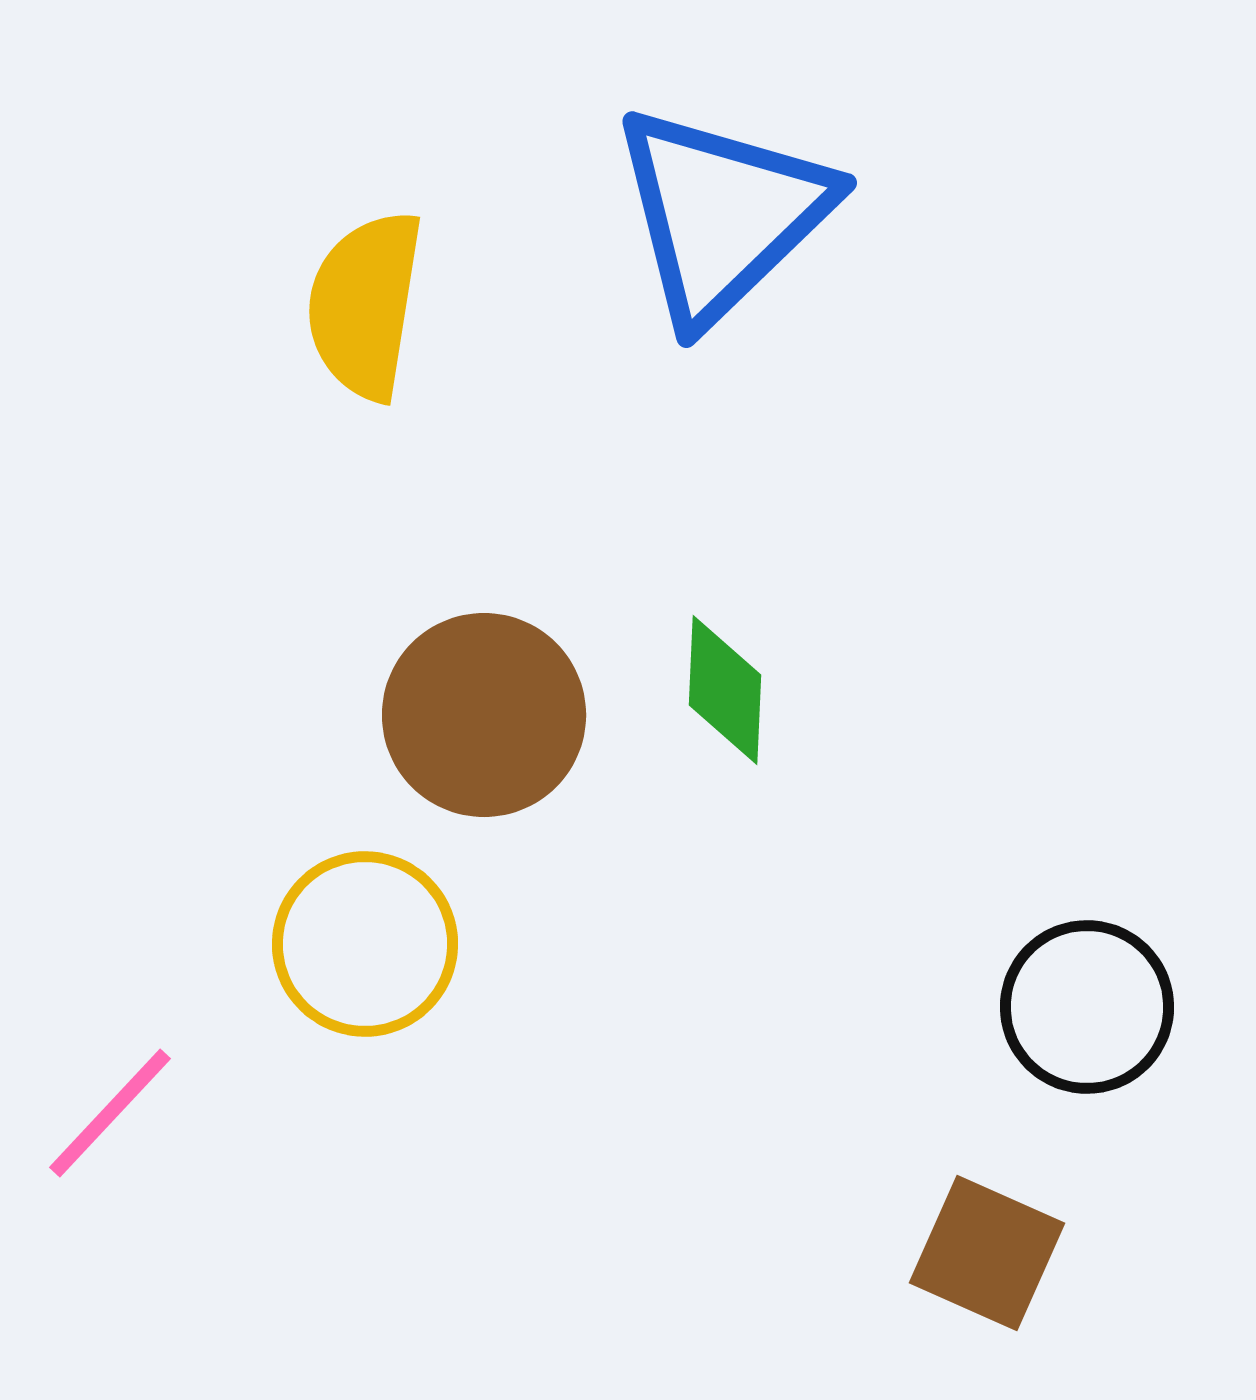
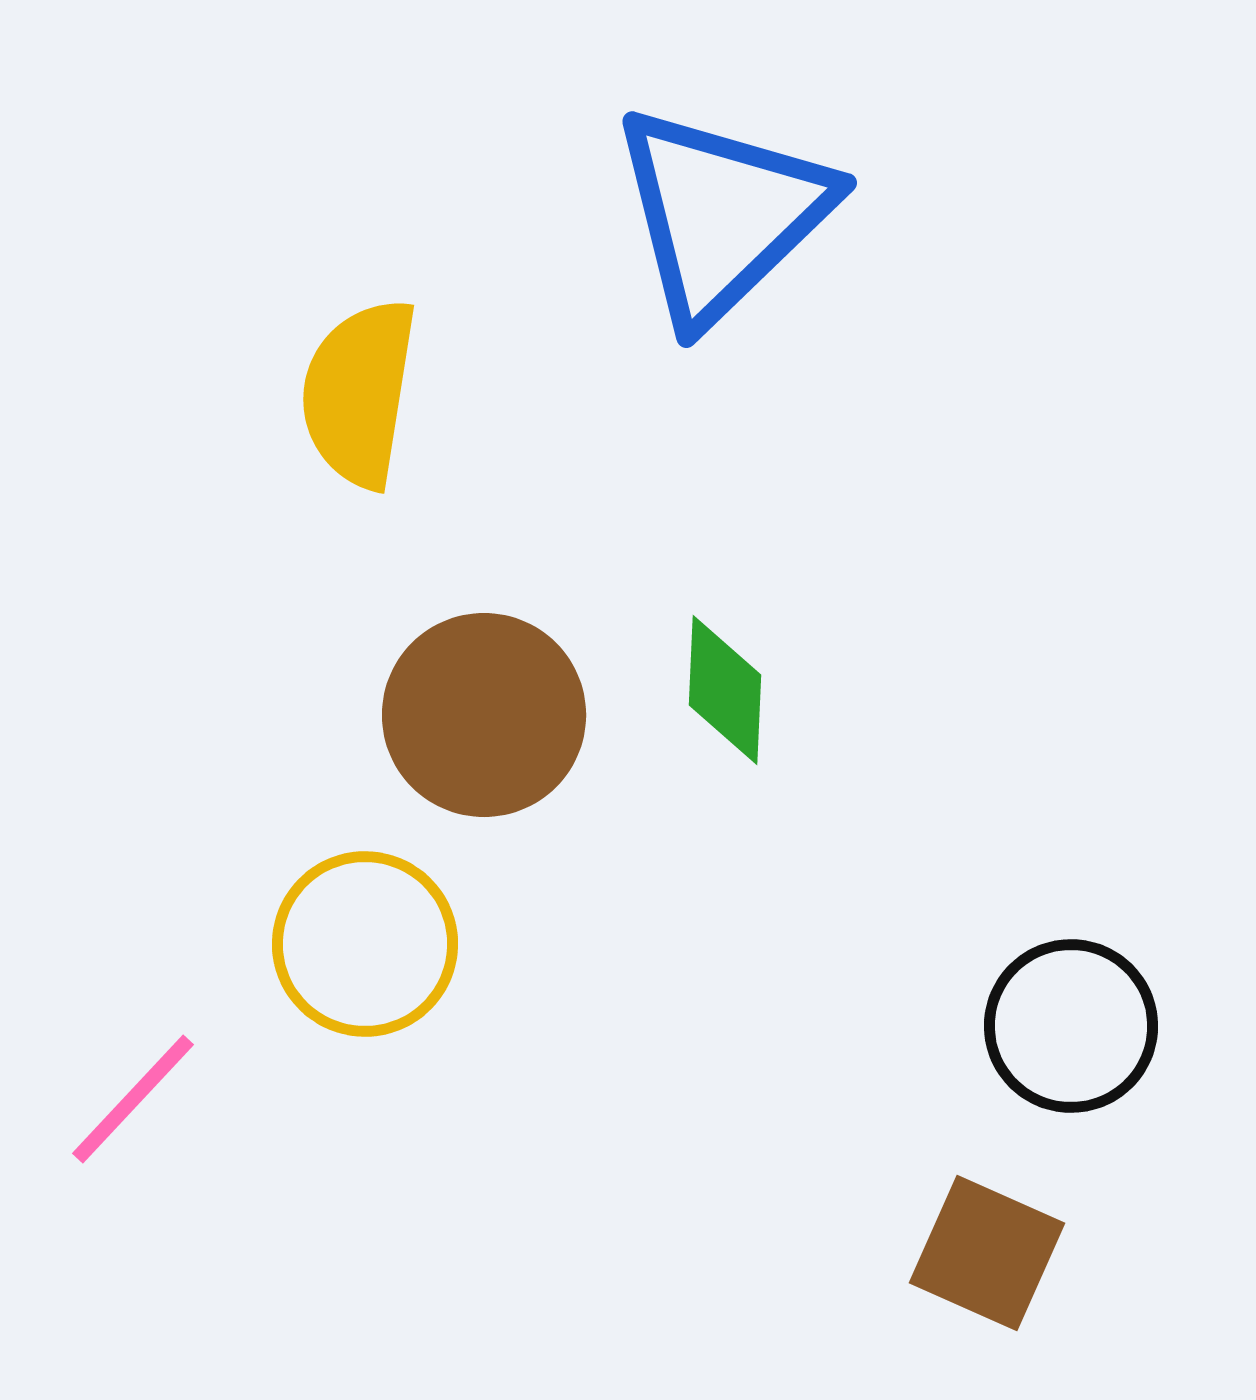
yellow semicircle: moved 6 px left, 88 px down
black circle: moved 16 px left, 19 px down
pink line: moved 23 px right, 14 px up
